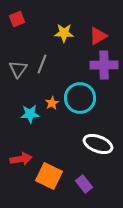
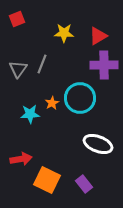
orange square: moved 2 px left, 4 px down
